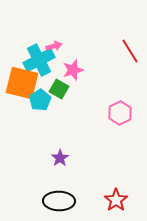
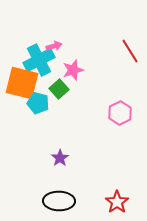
green square: rotated 18 degrees clockwise
cyan pentagon: moved 2 px left, 3 px down; rotated 25 degrees counterclockwise
red star: moved 1 px right, 2 px down
